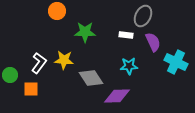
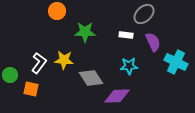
gray ellipse: moved 1 px right, 2 px up; rotated 20 degrees clockwise
orange square: rotated 14 degrees clockwise
